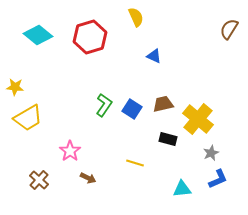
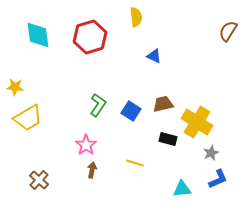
yellow semicircle: rotated 18 degrees clockwise
brown semicircle: moved 1 px left, 2 px down
cyan diamond: rotated 44 degrees clockwise
green L-shape: moved 6 px left
blue square: moved 1 px left, 2 px down
yellow cross: moved 1 px left, 3 px down; rotated 8 degrees counterclockwise
pink star: moved 16 px right, 6 px up
brown arrow: moved 4 px right, 8 px up; rotated 105 degrees counterclockwise
